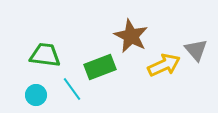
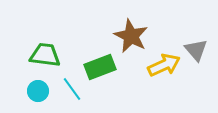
cyan circle: moved 2 px right, 4 px up
